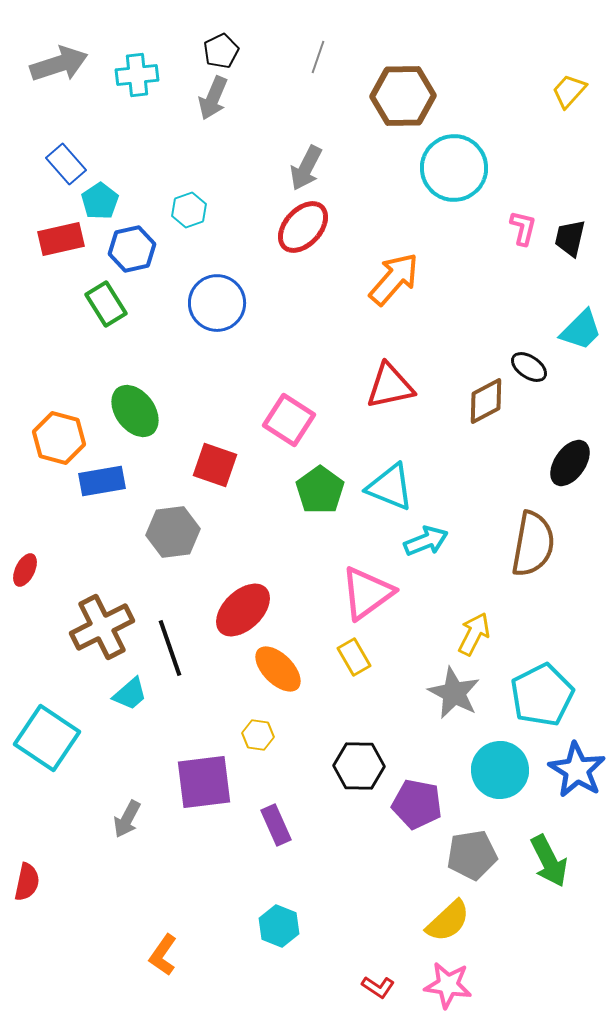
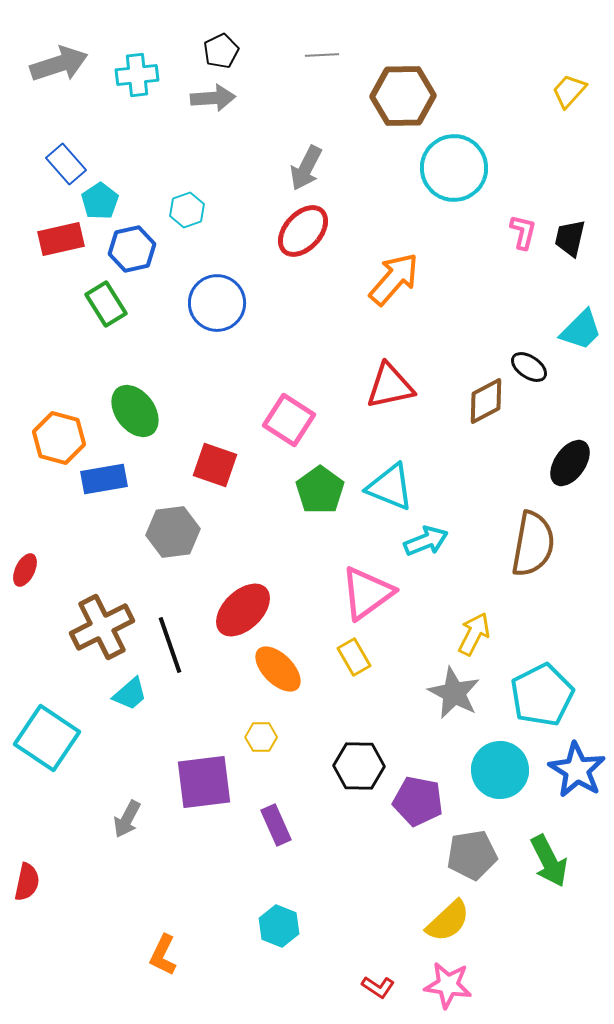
gray line at (318, 57): moved 4 px right, 2 px up; rotated 68 degrees clockwise
gray arrow at (213, 98): rotated 117 degrees counterclockwise
cyan hexagon at (189, 210): moved 2 px left
red ellipse at (303, 227): moved 4 px down
pink L-shape at (523, 228): moved 4 px down
blue rectangle at (102, 481): moved 2 px right, 2 px up
black line at (170, 648): moved 3 px up
yellow hexagon at (258, 735): moved 3 px right, 2 px down; rotated 8 degrees counterclockwise
purple pentagon at (417, 804): moved 1 px right, 3 px up
orange L-shape at (163, 955): rotated 9 degrees counterclockwise
